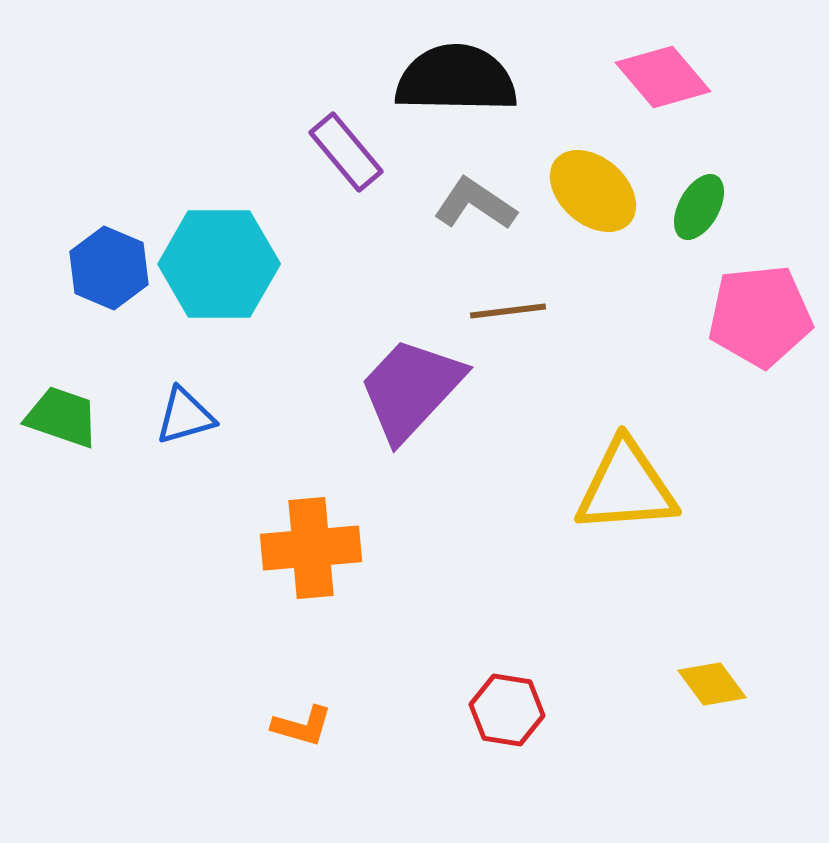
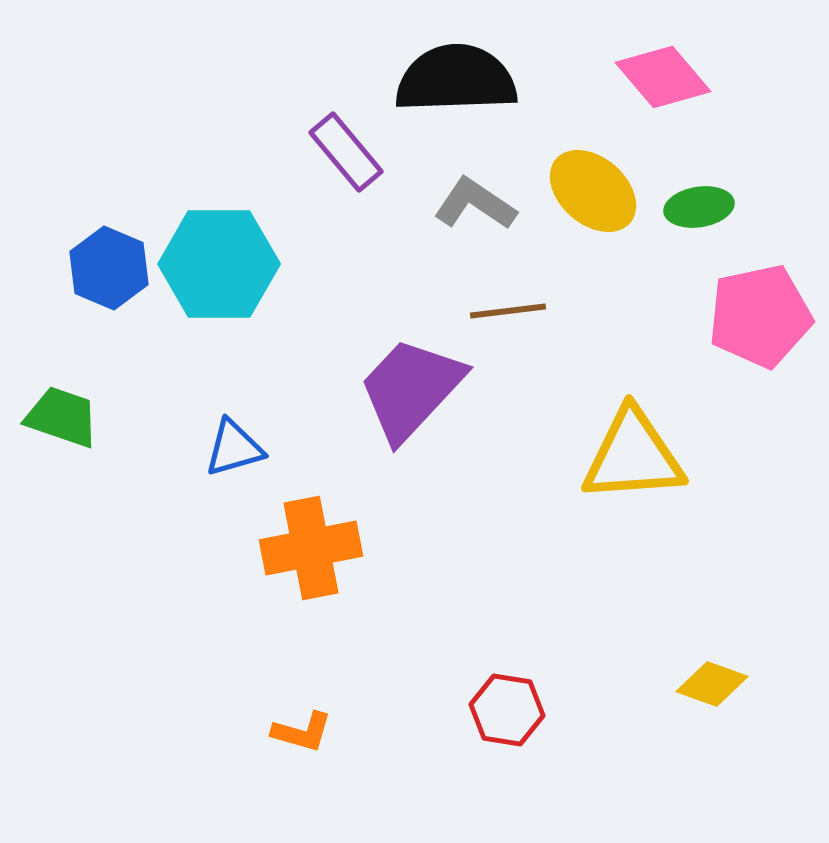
black semicircle: rotated 3 degrees counterclockwise
green ellipse: rotated 52 degrees clockwise
pink pentagon: rotated 6 degrees counterclockwise
blue triangle: moved 49 px right, 32 px down
yellow triangle: moved 7 px right, 31 px up
orange cross: rotated 6 degrees counterclockwise
yellow diamond: rotated 34 degrees counterclockwise
orange L-shape: moved 6 px down
